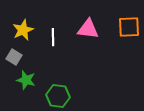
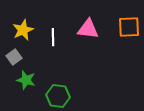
gray square: rotated 21 degrees clockwise
